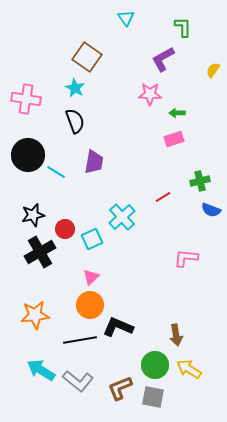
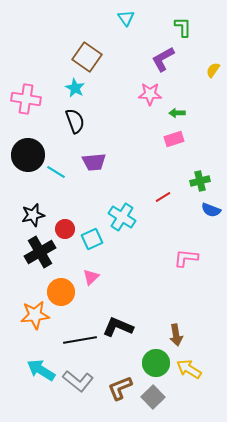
purple trapezoid: rotated 75 degrees clockwise
cyan cross: rotated 16 degrees counterclockwise
orange circle: moved 29 px left, 13 px up
green circle: moved 1 px right, 2 px up
gray square: rotated 35 degrees clockwise
